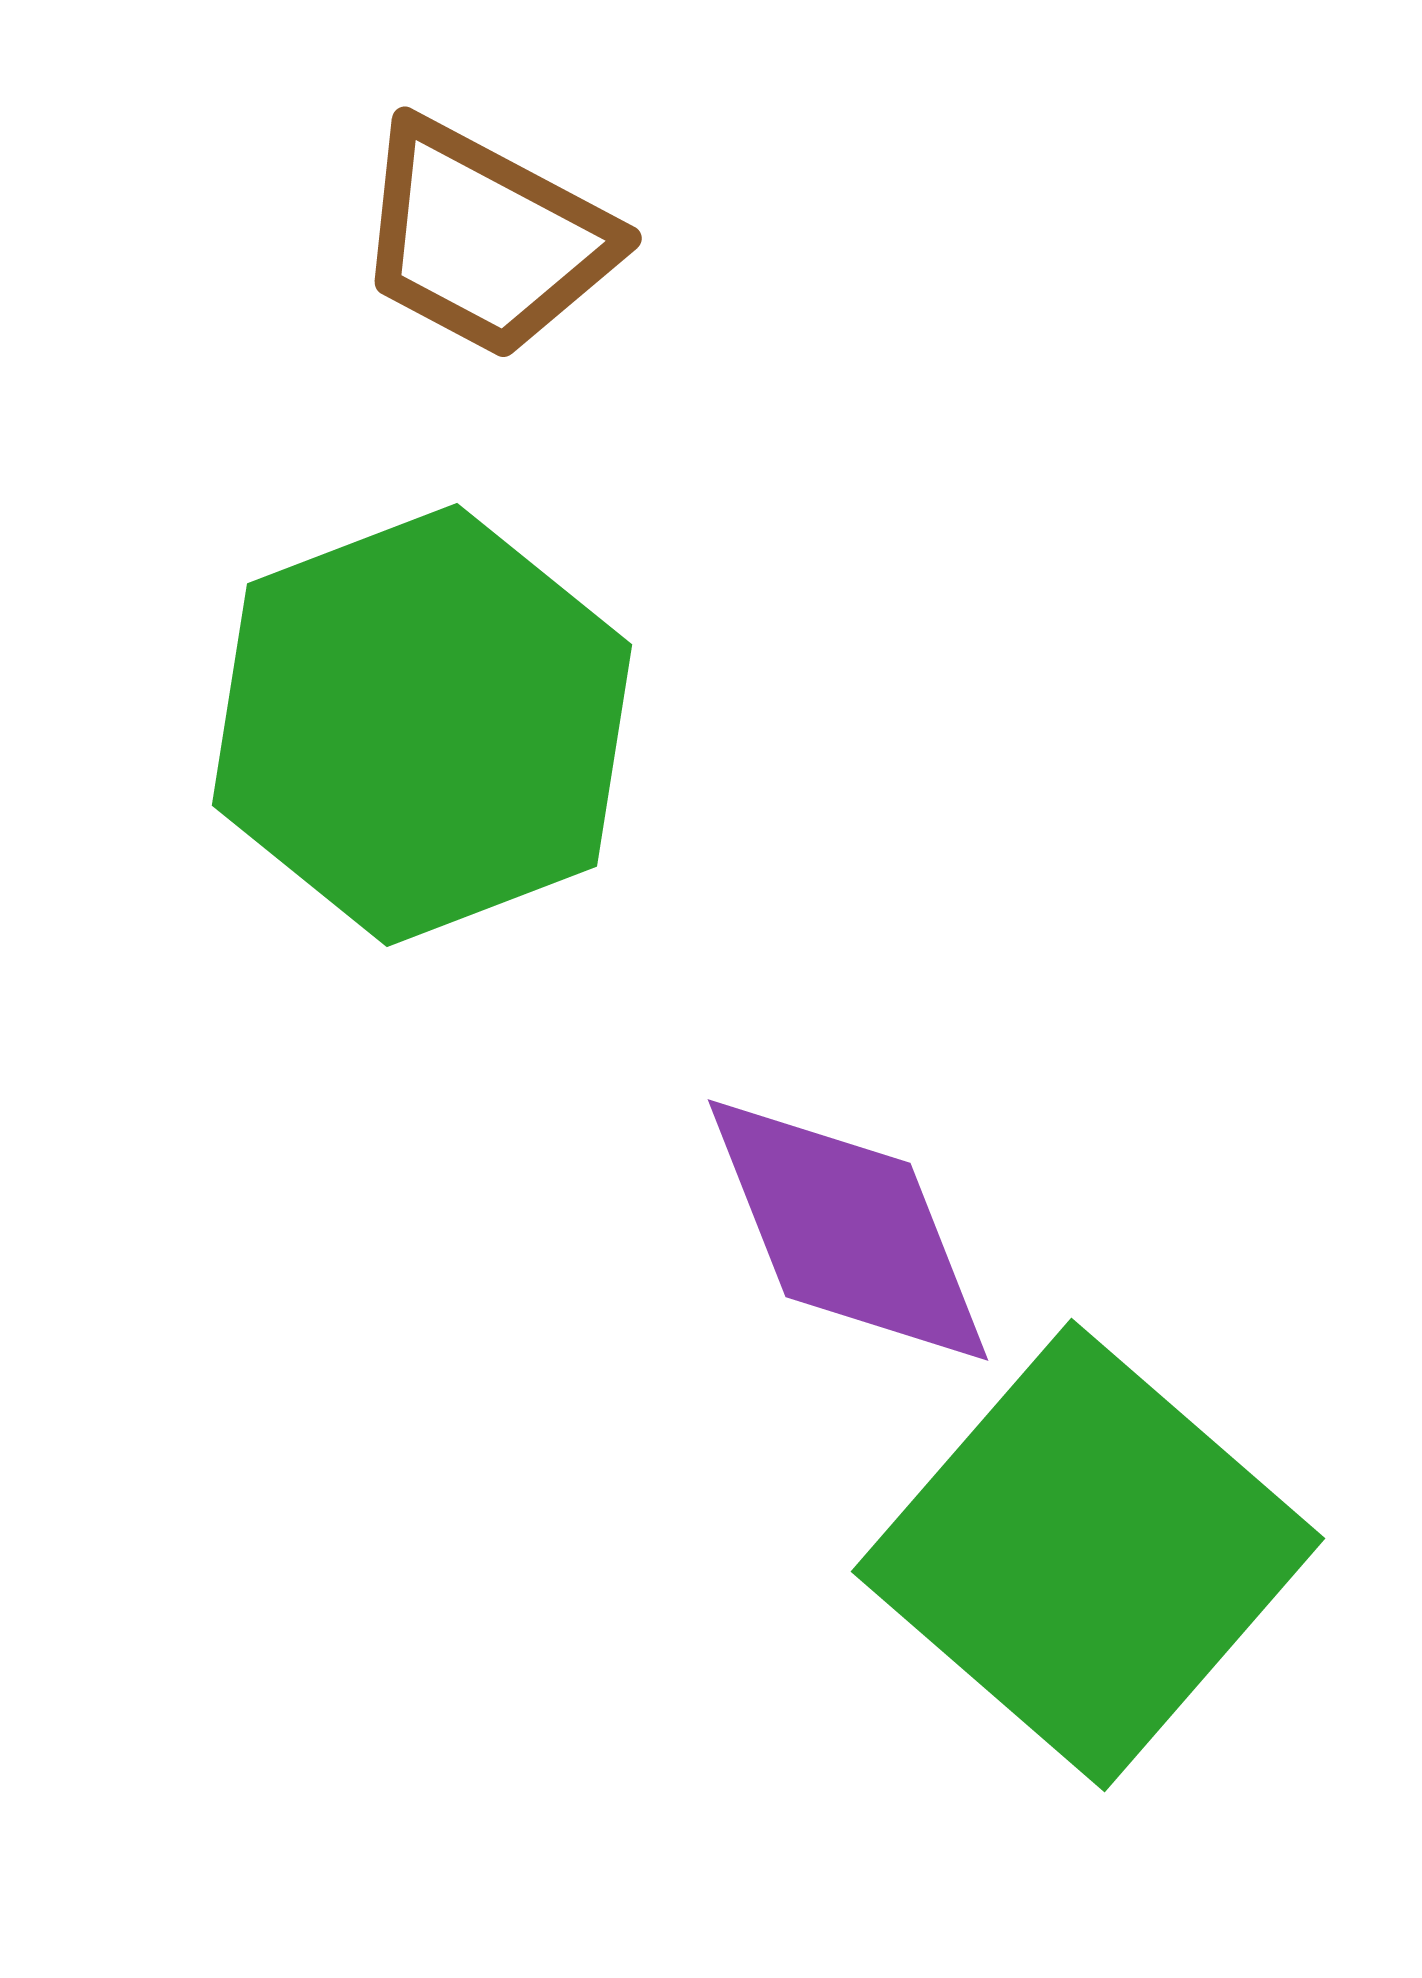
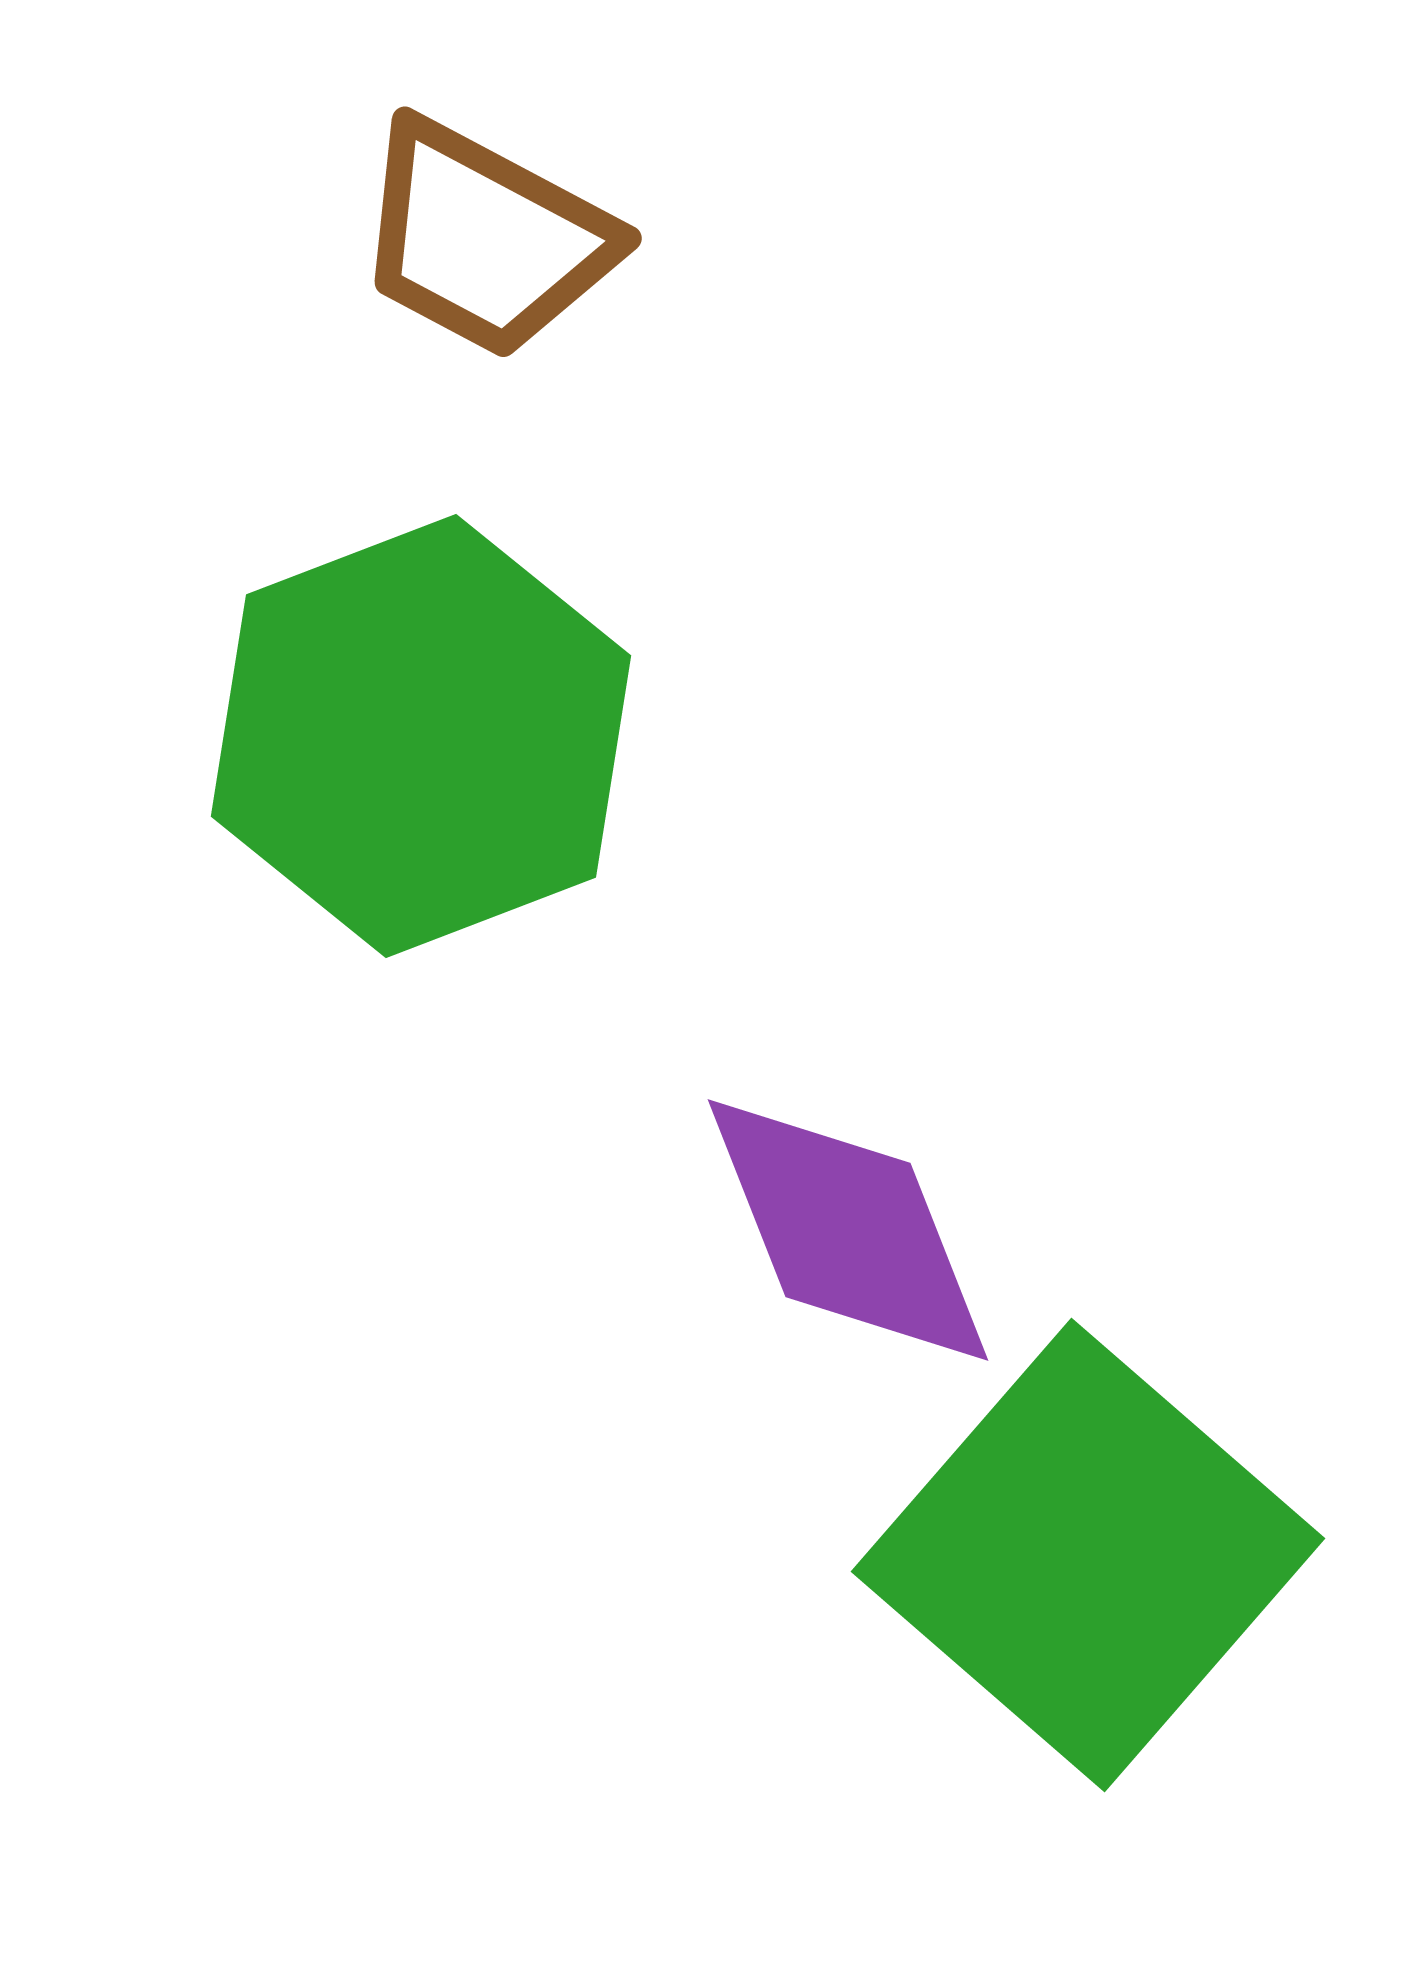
green hexagon: moved 1 px left, 11 px down
